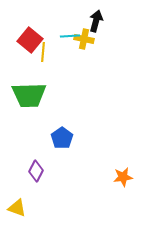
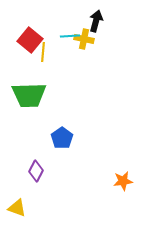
orange star: moved 4 px down
